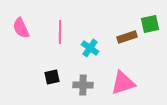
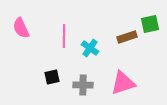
pink line: moved 4 px right, 4 px down
